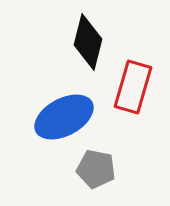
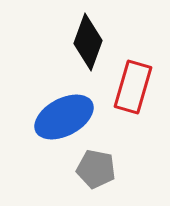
black diamond: rotated 6 degrees clockwise
